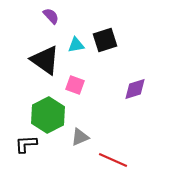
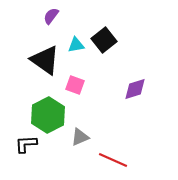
purple semicircle: rotated 102 degrees counterclockwise
black square: moved 1 px left; rotated 20 degrees counterclockwise
